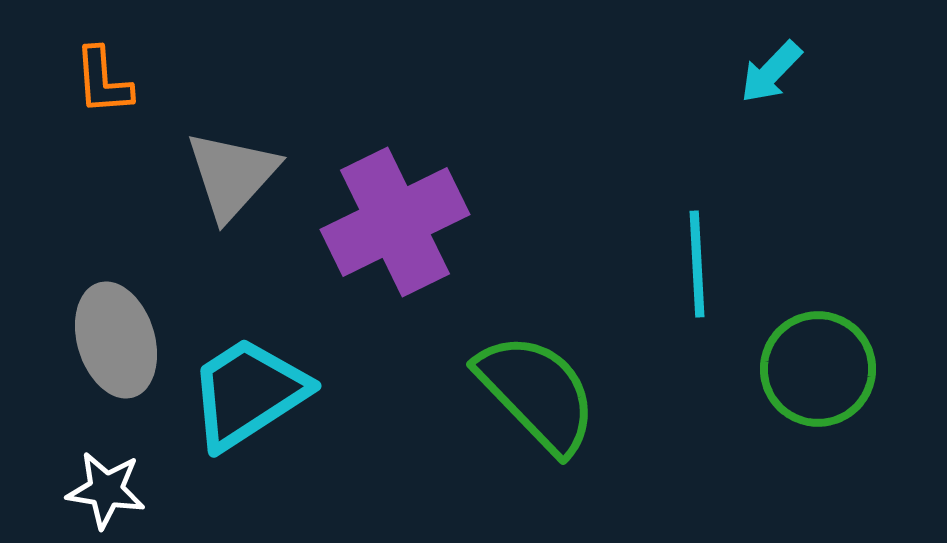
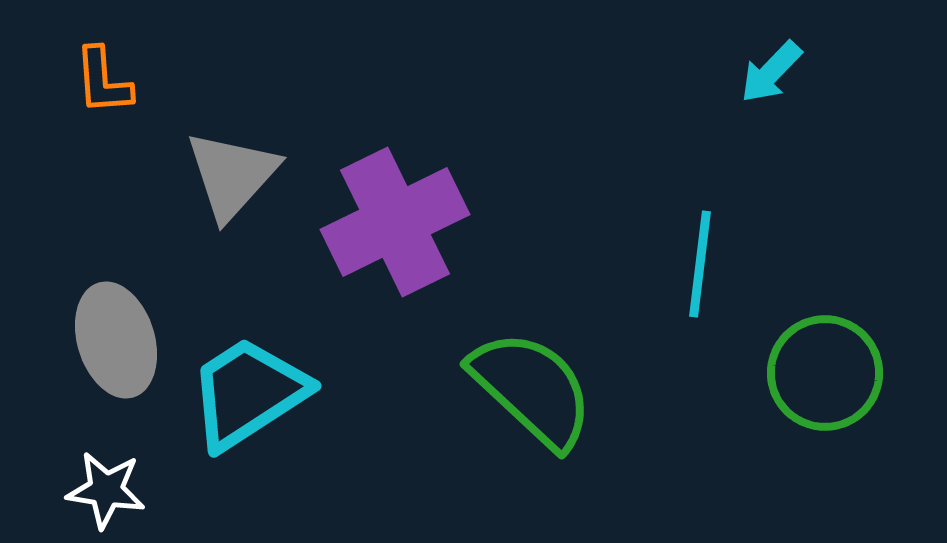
cyan line: moved 3 px right; rotated 10 degrees clockwise
green circle: moved 7 px right, 4 px down
green semicircle: moved 5 px left, 4 px up; rotated 3 degrees counterclockwise
